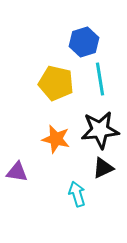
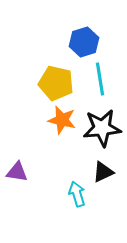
black star: moved 2 px right, 2 px up
orange star: moved 6 px right, 19 px up
black triangle: moved 4 px down
